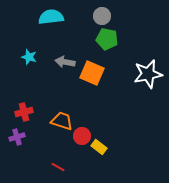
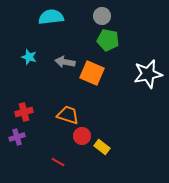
green pentagon: moved 1 px right, 1 px down
orange trapezoid: moved 6 px right, 6 px up
yellow rectangle: moved 3 px right
red line: moved 5 px up
